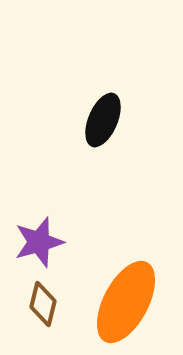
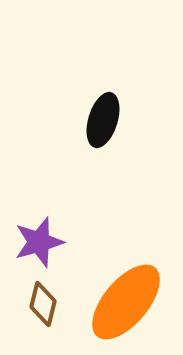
black ellipse: rotated 6 degrees counterclockwise
orange ellipse: rotated 12 degrees clockwise
